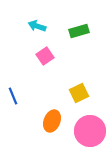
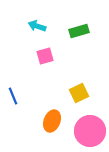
pink square: rotated 18 degrees clockwise
